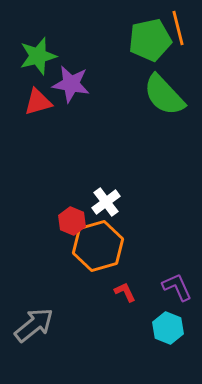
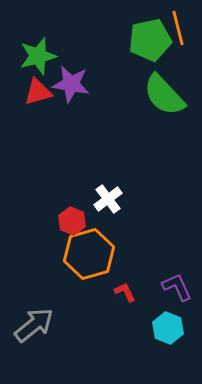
red triangle: moved 10 px up
white cross: moved 2 px right, 3 px up
orange hexagon: moved 9 px left, 8 px down
